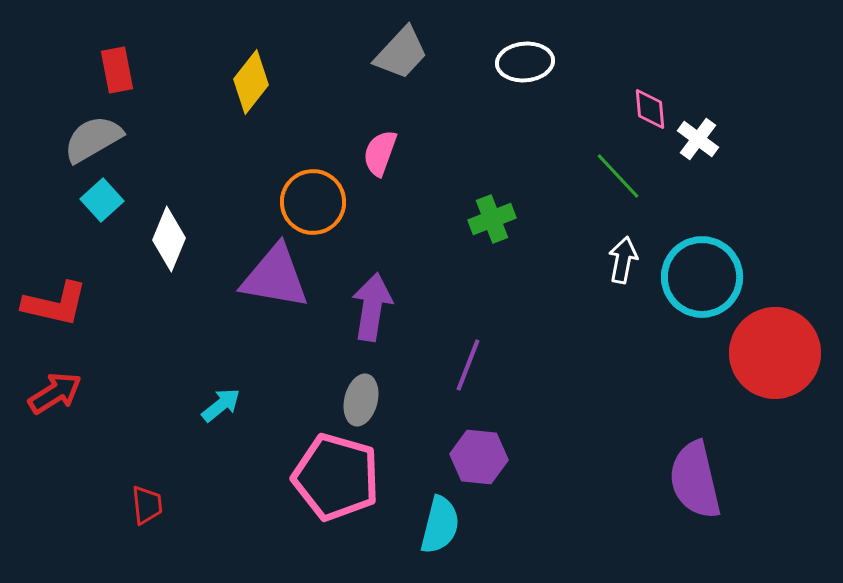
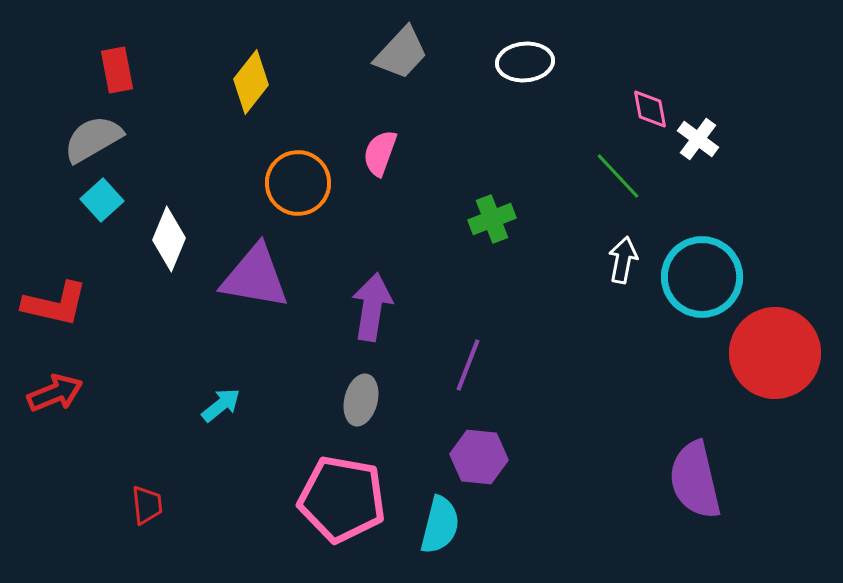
pink diamond: rotated 6 degrees counterclockwise
orange circle: moved 15 px left, 19 px up
purple triangle: moved 20 px left
red arrow: rotated 10 degrees clockwise
pink pentagon: moved 6 px right, 22 px down; rotated 6 degrees counterclockwise
